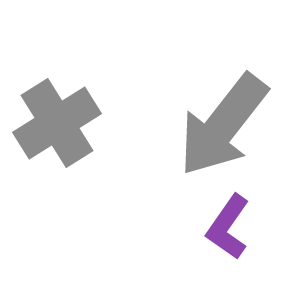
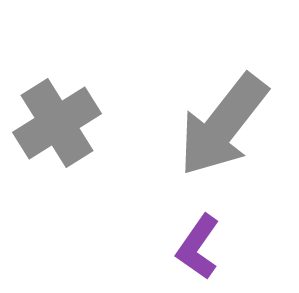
purple L-shape: moved 30 px left, 20 px down
